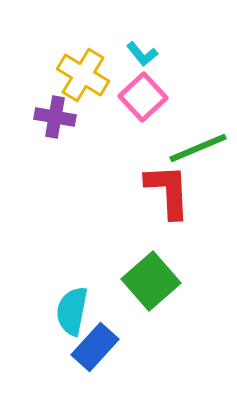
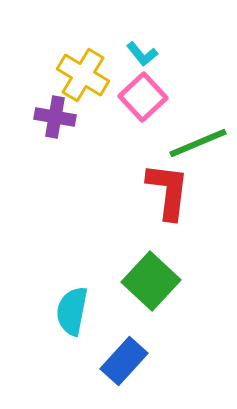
green line: moved 5 px up
red L-shape: rotated 10 degrees clockwise
green square: rotated 6 degrees counterclockwise
blue rectangle: moved 29 px right, 14 px down
